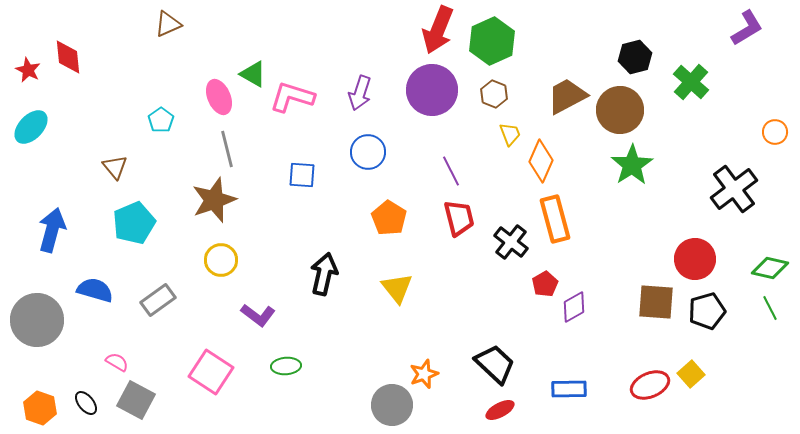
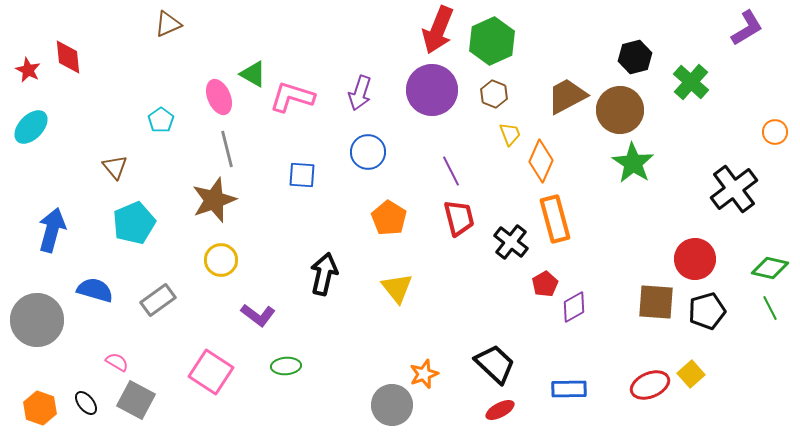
green star at (632, 165): moved 1 px right, 2 px up; rotated 6 degrees counterclockwise
